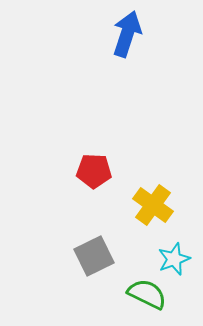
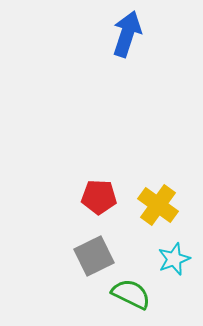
red pentagon: moved 5 px right, 26 px down
yellow cross: moved 5 px right
green semicircle: moved 16 px left
